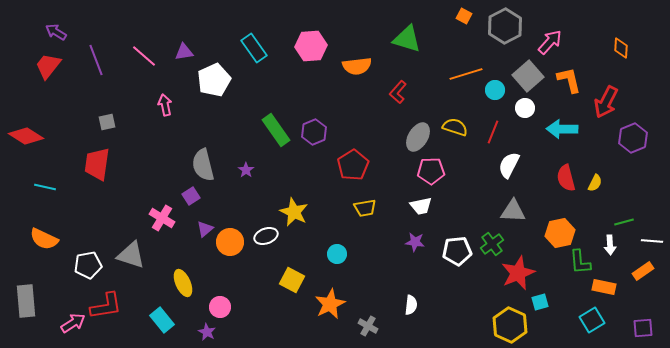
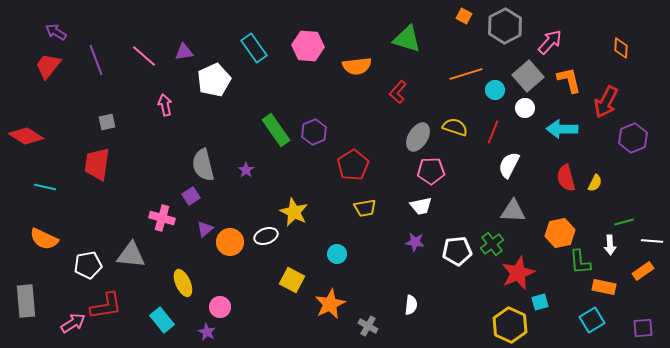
pink hexagon at (311, 46): moved 3 px left; rotated 8 degrees clockwise
pink cross at (162, 218): rotated 15 degrees counterclockwise
gray triangle at (131, 255): rotated 12 degrees counterclockwise
